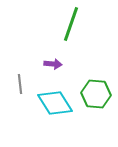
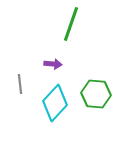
cyan diamond: rotated 75 degrees clockwise
